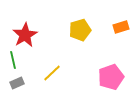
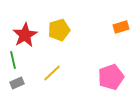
yellow pentagon: moved 21 px left
